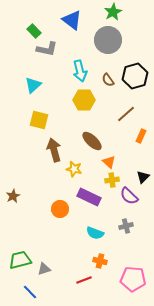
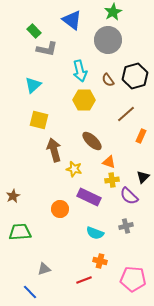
orange triangle: rotated 24 degrees counterclockwise
green trapezoid: moved 28 px up; rotated 10 degrees clockwise
